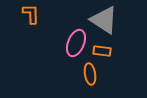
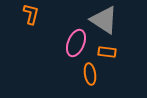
orange L-shape: rotated 15 degrees clockwise
orange rectangle: moved 5 px right, 1 px down
